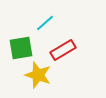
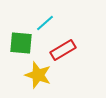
green square: moved 5 px up; rotated 15 degrees clockwise
